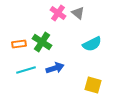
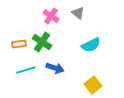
pink cross: moved 7 px left, 3 px down
cyan semicircle: moved 1 px left, 1 px down
blue arrow: rotated 36 degrees clockwise
yellow square: rotated 36 degrees clockwise
